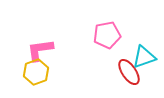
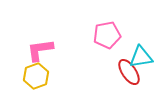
cyan triangle: moved 3 px left; rotated 10 degrees clockwise
yellow hexagon: moved 4 px down
